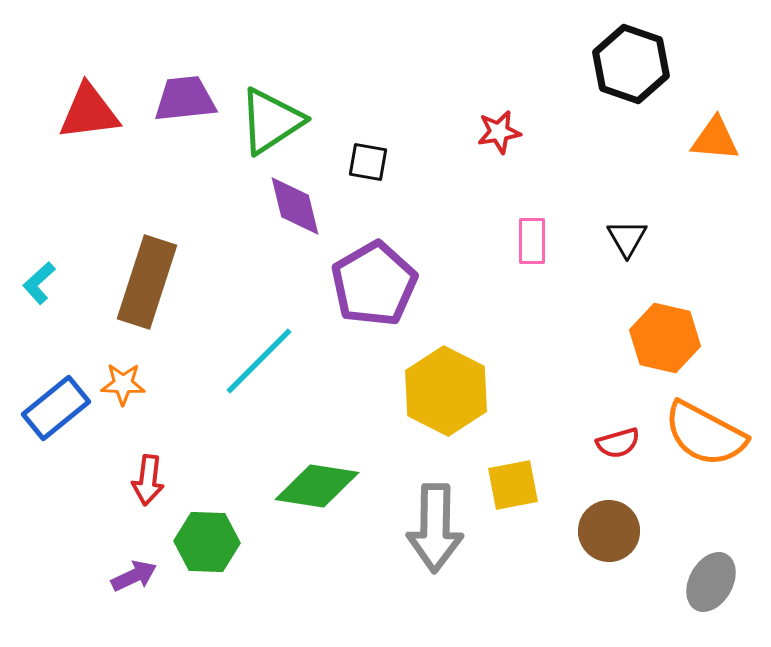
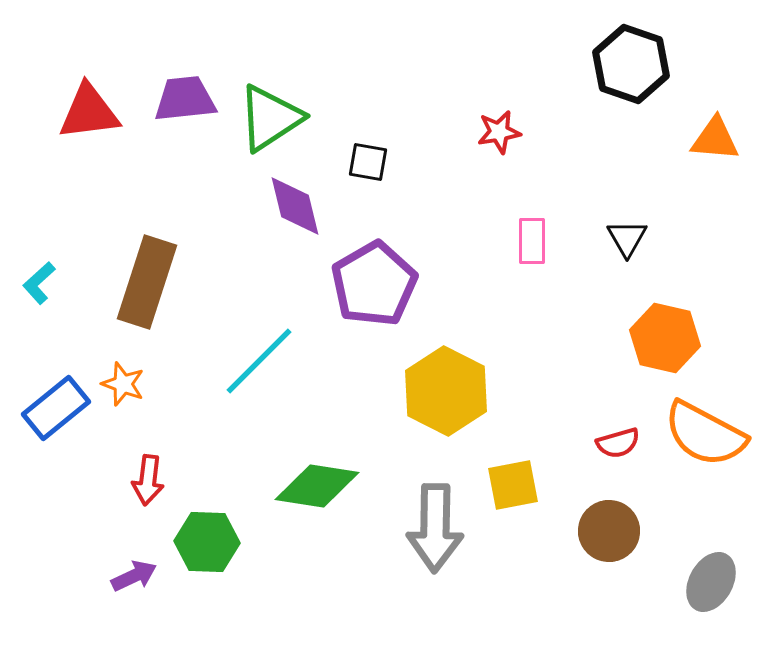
green triangle: moved 1 px left, 3 px up
orange star: rotated 18 degrees clockwise
